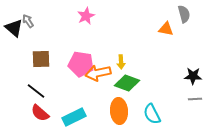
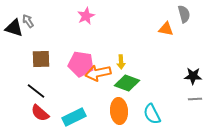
black triangle: rotated 24 degrees counterclockwise
